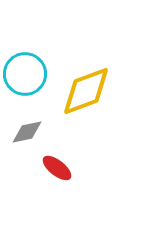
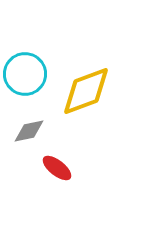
gray diamond: moved 2 px right, 1 px up
